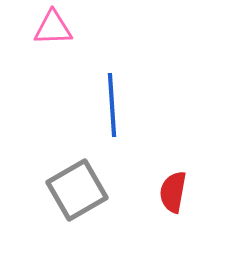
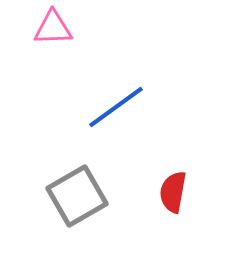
blue line: moved 4 px right, 2 px down; rotated 58 degrees clockwise
gray square: moved 6 px down
